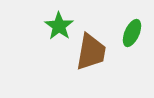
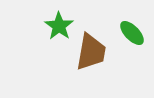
green ellipse: rotated 68 degrees counterclockwise
